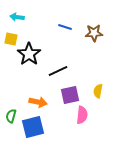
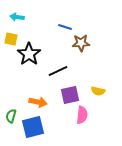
brown star: moved 13 px left, 10 px down
yellow semicircle: rotated 88 degrees counterclockwise
